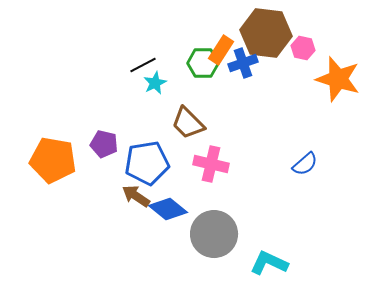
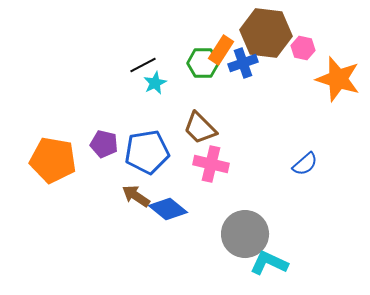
brown trapezoid: moved 12 px right, 5 px down
blue pentagon: moved 11 px up
gray circle: moved 31 px right
